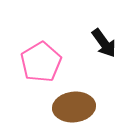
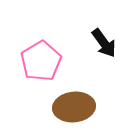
pink pentagon: moved 1 px up
